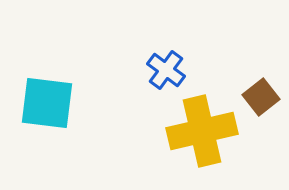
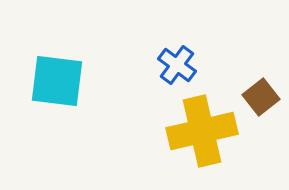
blue cross: moved 11 px right, 5 px up
cyan square: moved 10 px right, 22 px up
